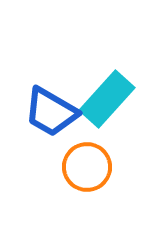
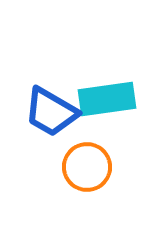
cyan rectangle: rotated 40 degrees clockwise
